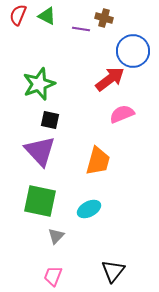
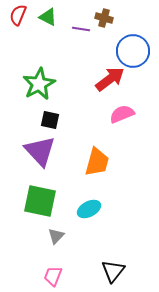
green triangle: moved 1 px right, 1 px down
green star: rotated 8 degrees counterclockwise
orange trapezoid: moved 1 px left, 1 px down
